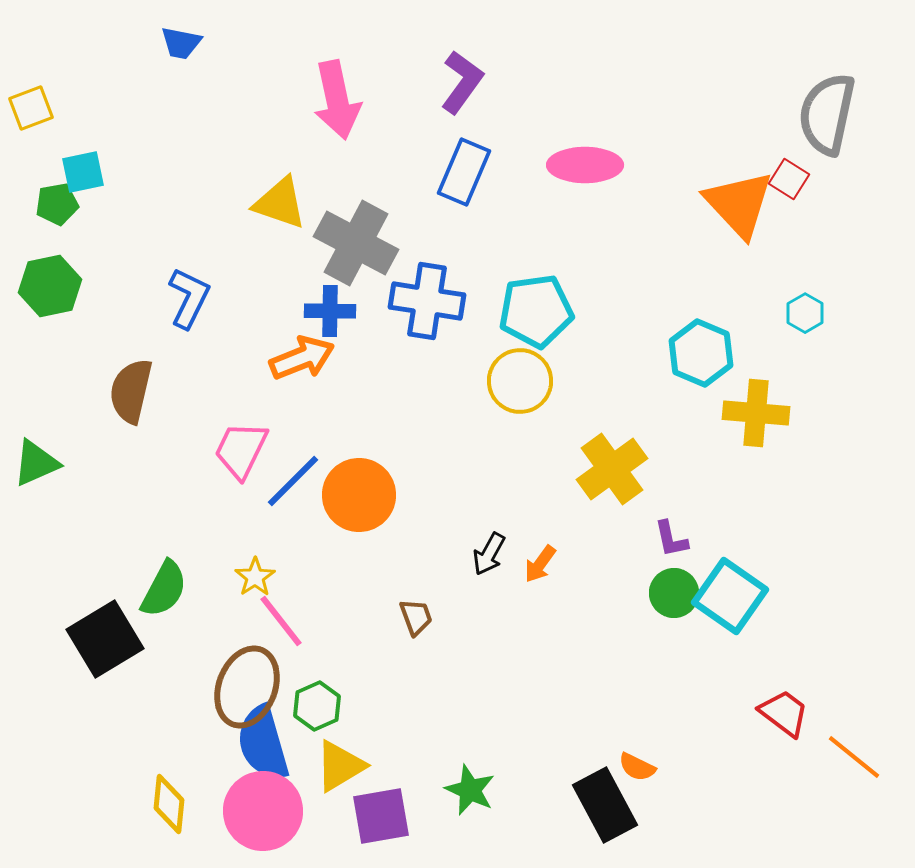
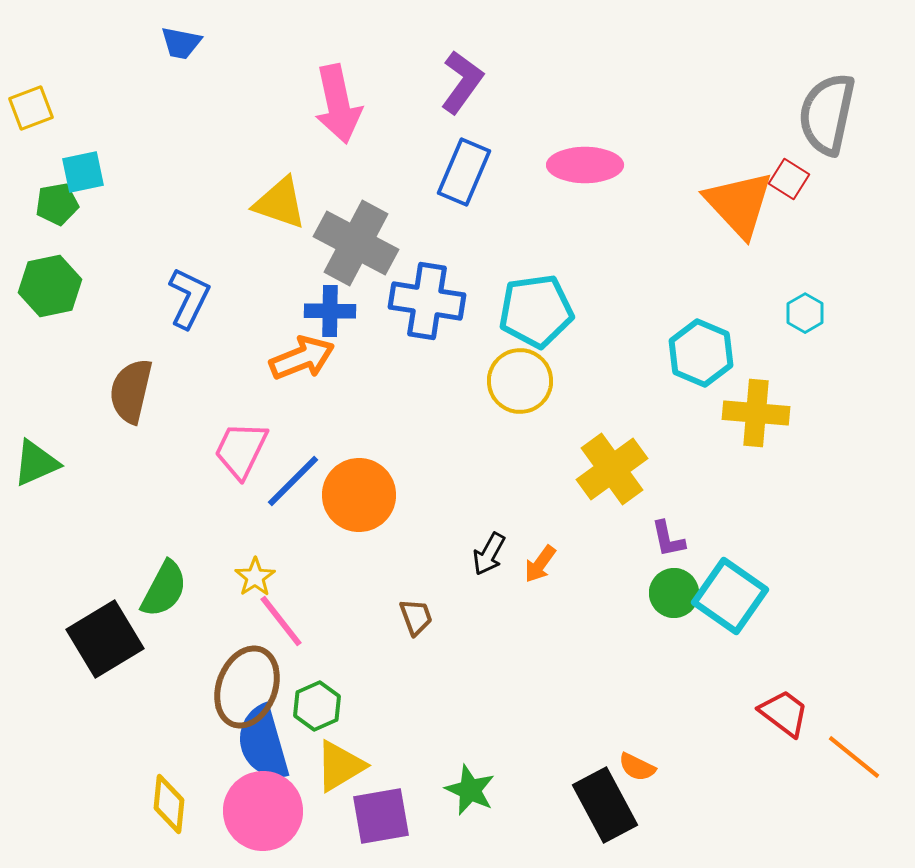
pink arrow at (337, 100): moved 1 px right, 4 px down
purple L-shape at (671, 539): moved 3 px left
